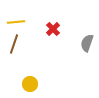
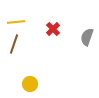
gray semicircle: moved 6 px up
